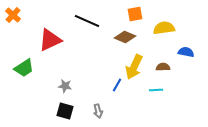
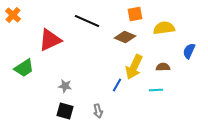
blue semicircle: moved 3 px right, 1 px up; rotated 77 degrees counterclockwise
